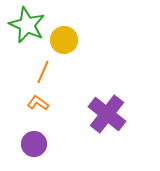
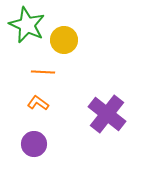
orange line: rotated 70 degrees clockwise
